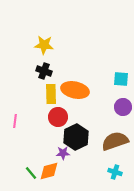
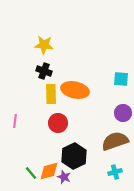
purple circle: moved 6 px down
red circle: moved 6 px down
black hexagon: moved 2 px left, 19 px down
purple star: moved 1 px right, 24 px down; rotated 24 degrees clockwise
cyan cross: rotated 32 degrees counterclockwise
